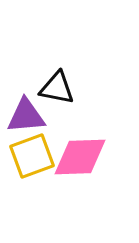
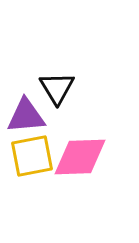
black triangle: rotated 48 degrees clockwise
yellow square: rotated 9 degrees clockwise
